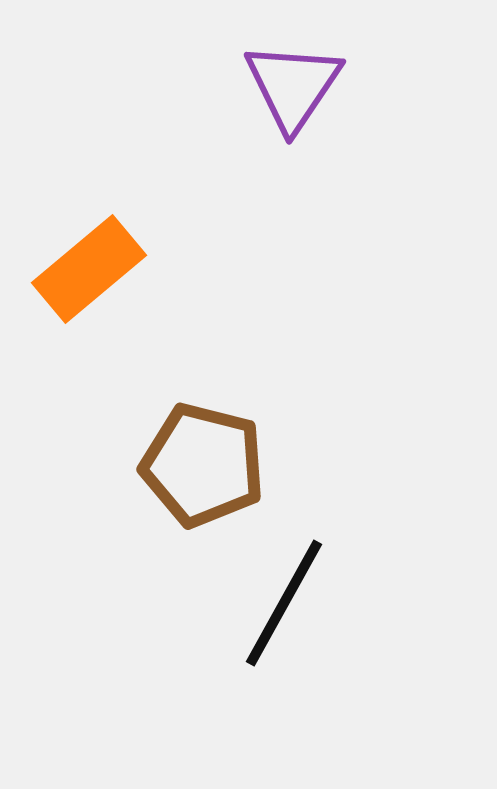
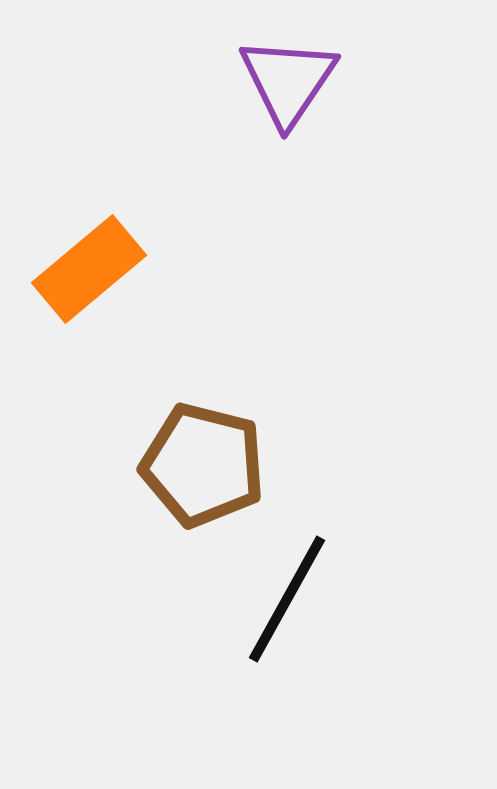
purple triangle: moved 5 px left, 5 px up
black line: moved 3 px right, 4 px up
